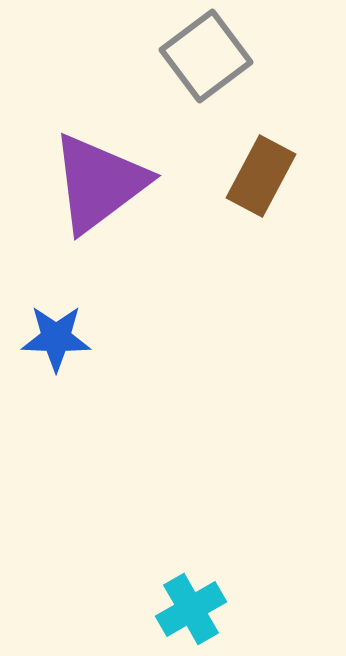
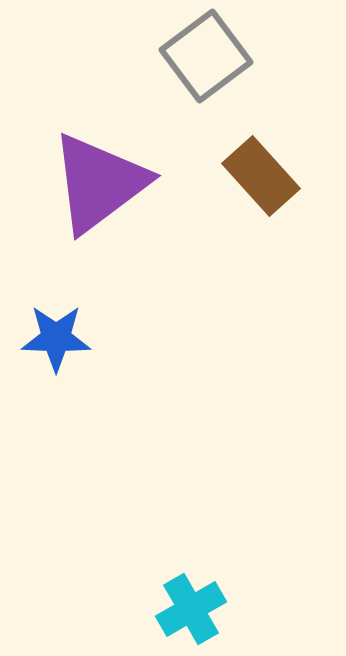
brown rectangle: rotated 70 degrees counterclockwise
